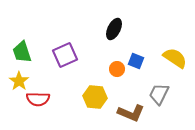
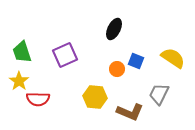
yellow semicircle: moved 2 px left
brown L-shape: moved 1 px left, 1 px up
